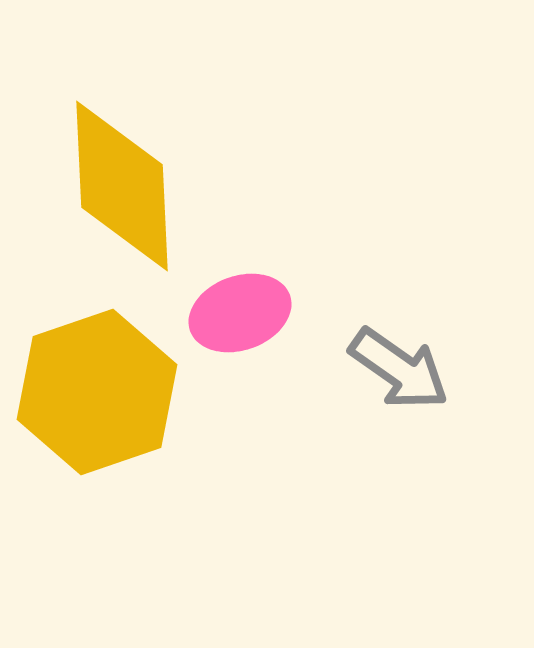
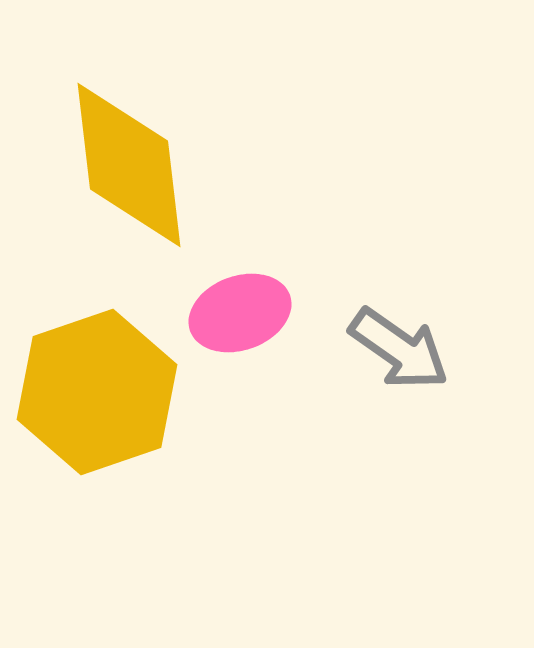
yellow diamond: moved 7 px right, 21 px up; rotated 4 degrees counterclockwise
gray arrow: moved 20 px up
